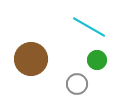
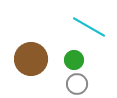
green circle: moved 23 px left
